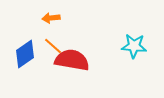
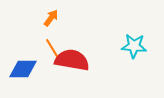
orange arrow: rotated 132 degrees clockwise
orange line: moved 1 px left, 2 px down; rotated 18 degrees clockwise
blue diamond: moved 2 px left, 15 px down; rotated 36 degrees clockwise
